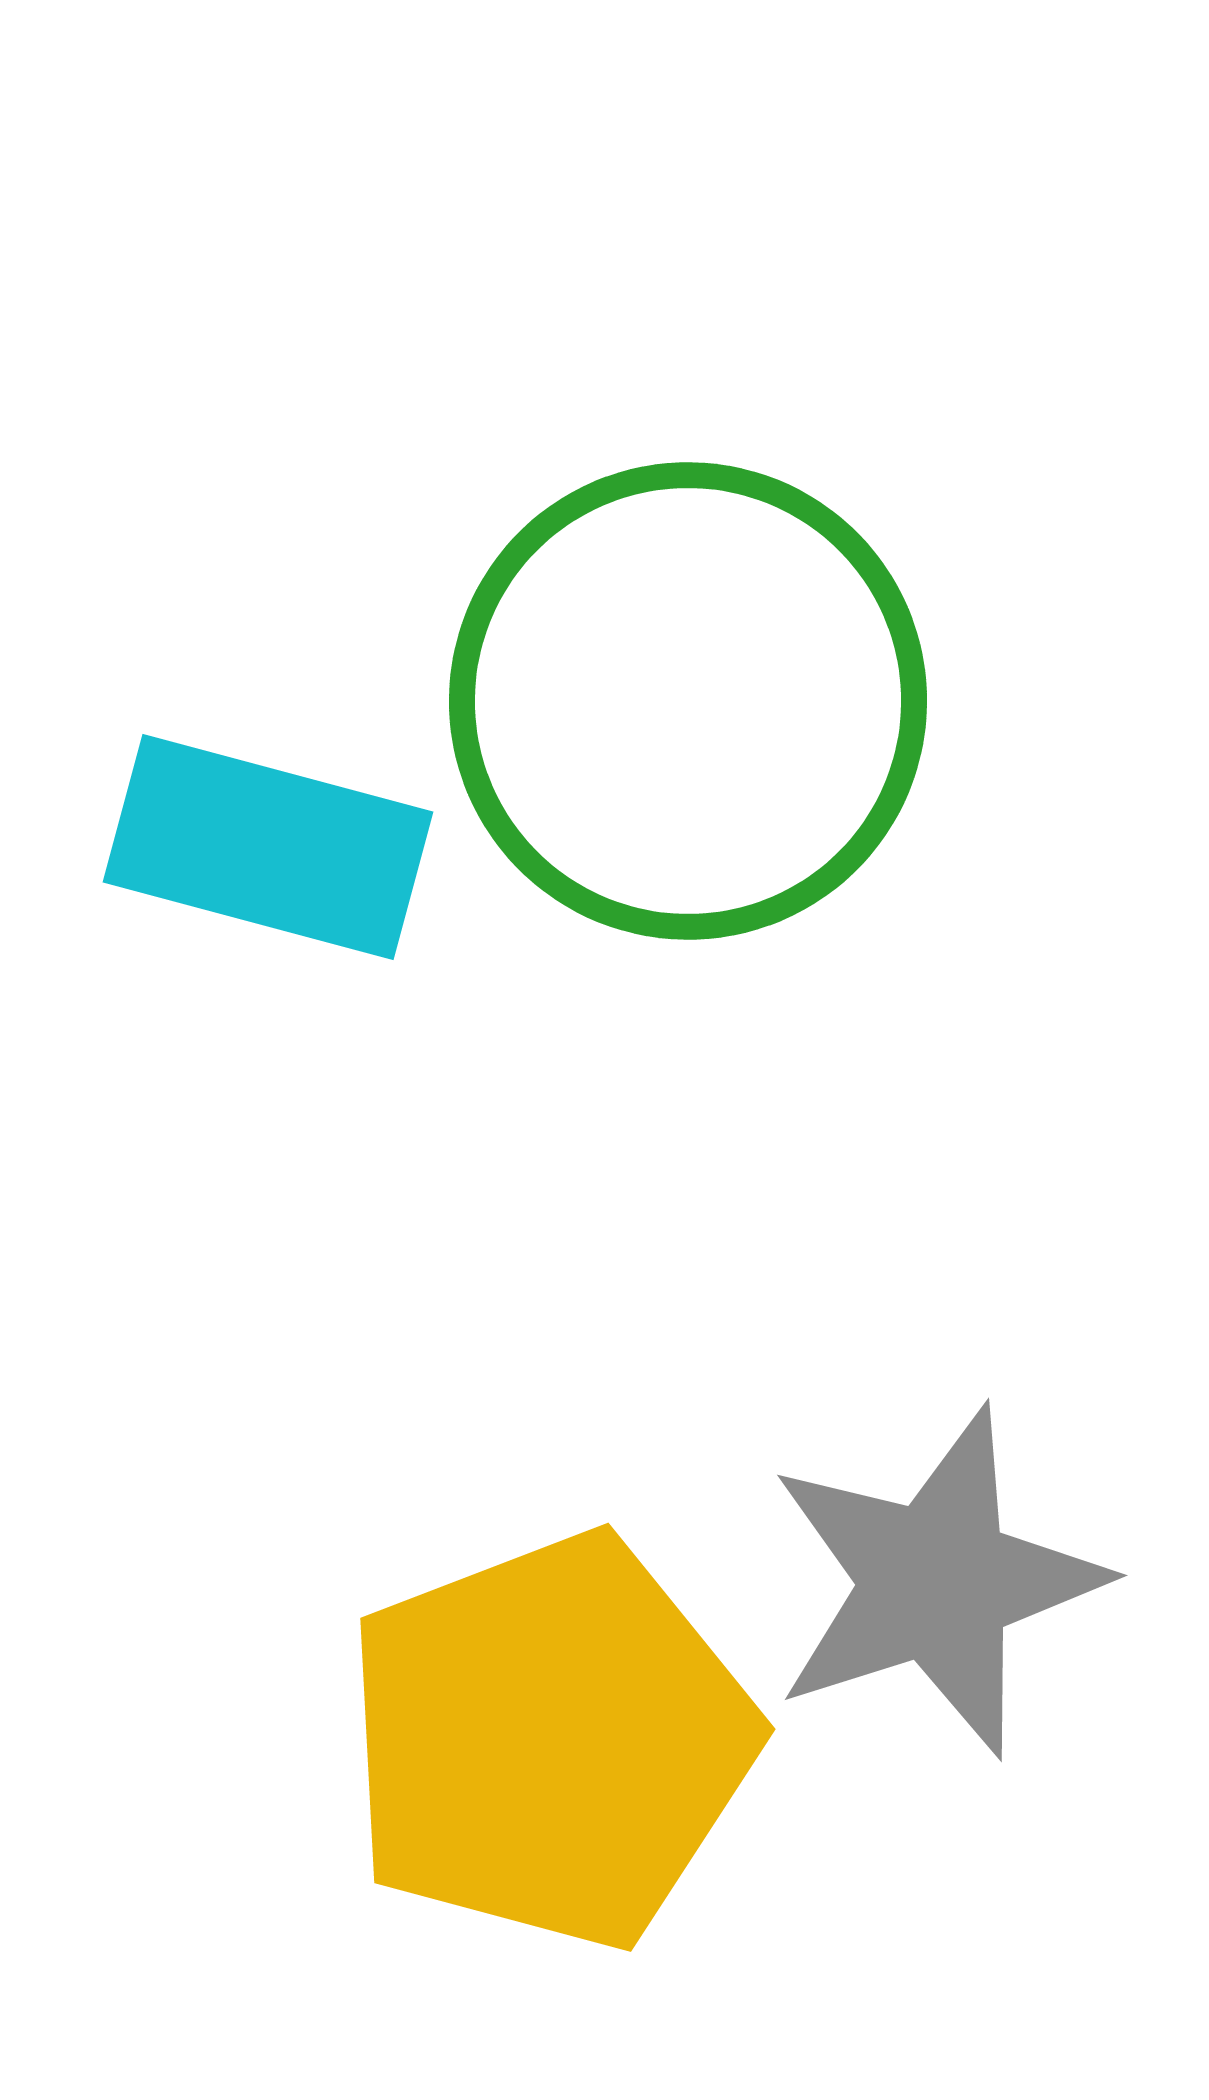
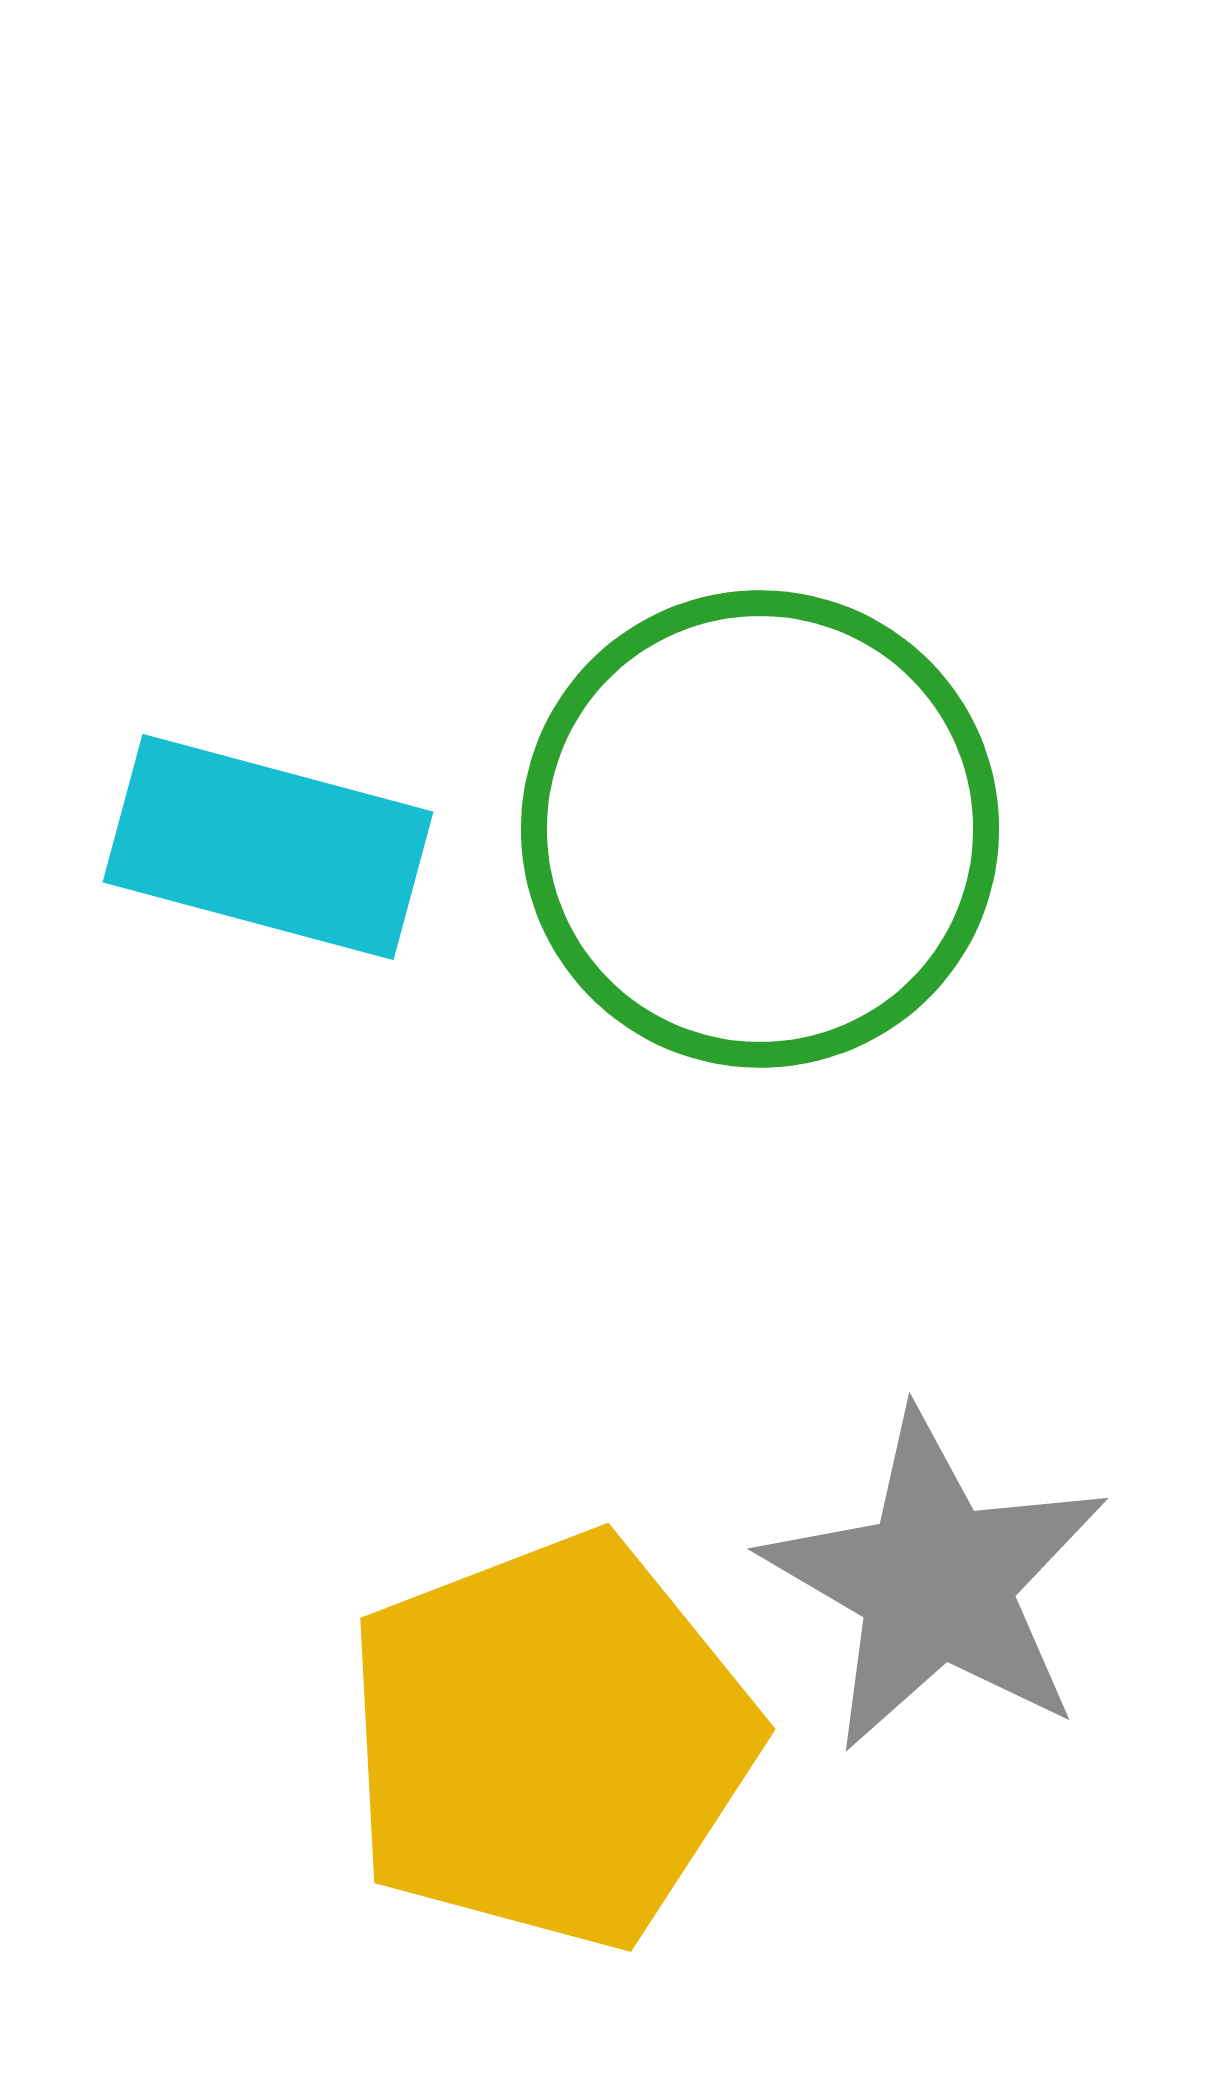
green circle: moved 72 px right, 128 px down
gray star: rotated 24 degrees counterclockwise
